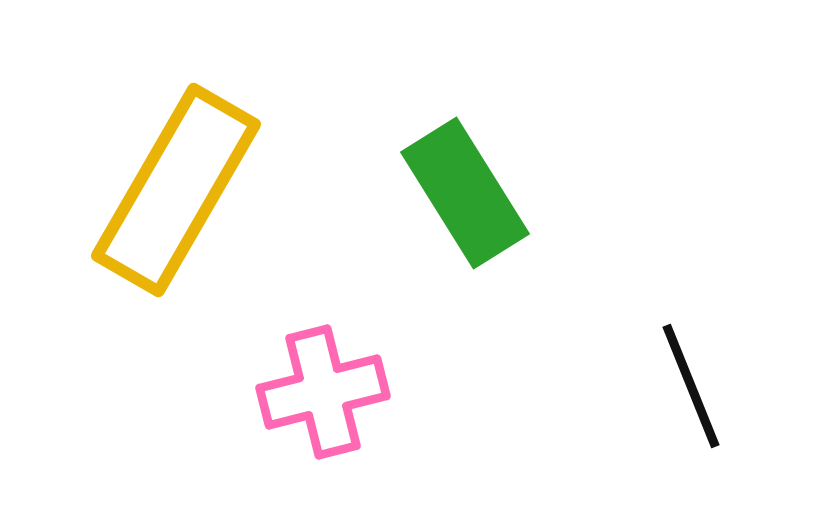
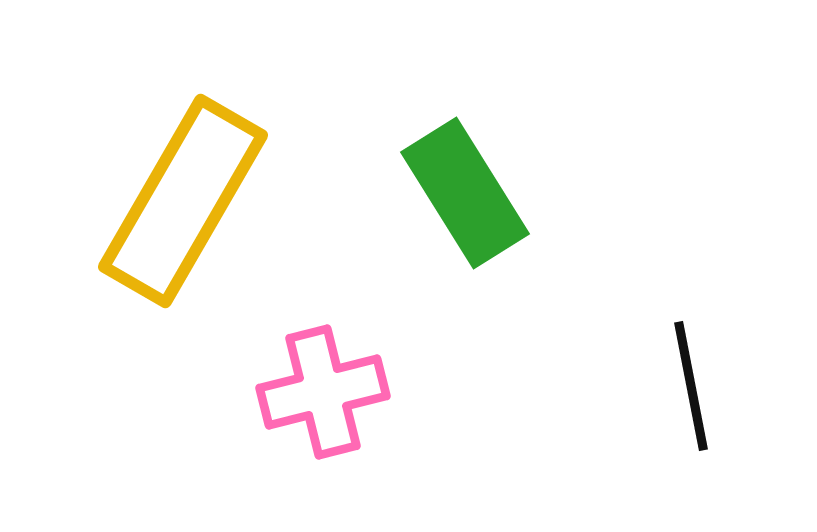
yellow rectangle: moved 7 px right, 11 px down
black line: rotated 11 degrees clockwise
